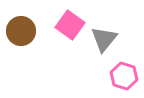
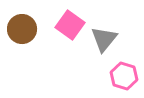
brown circle: moved 1 px right, 2 px up
